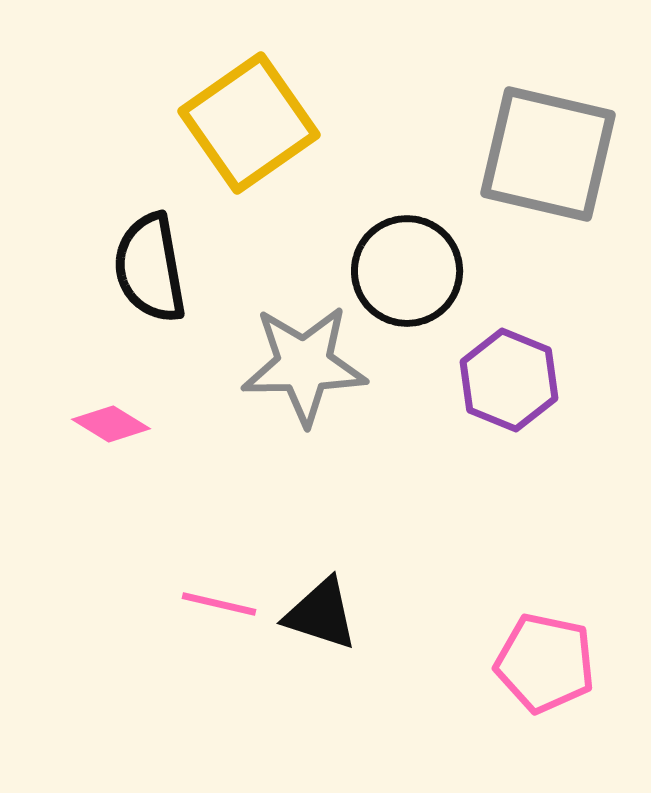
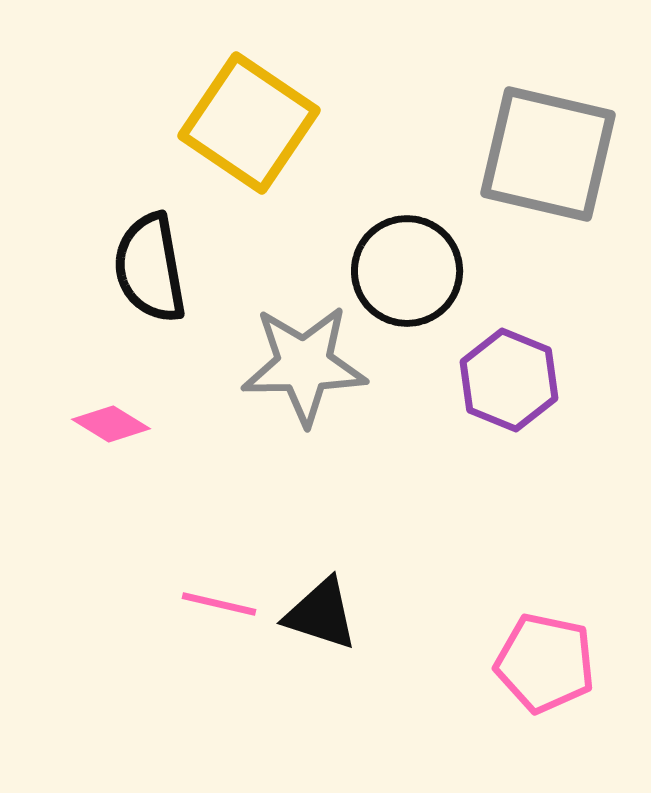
yellow square: rotated 21 degrees counterclockwise
